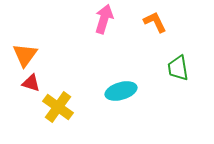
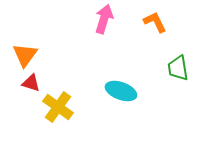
cyan ellipse: rotated 36 degrees clockwise
